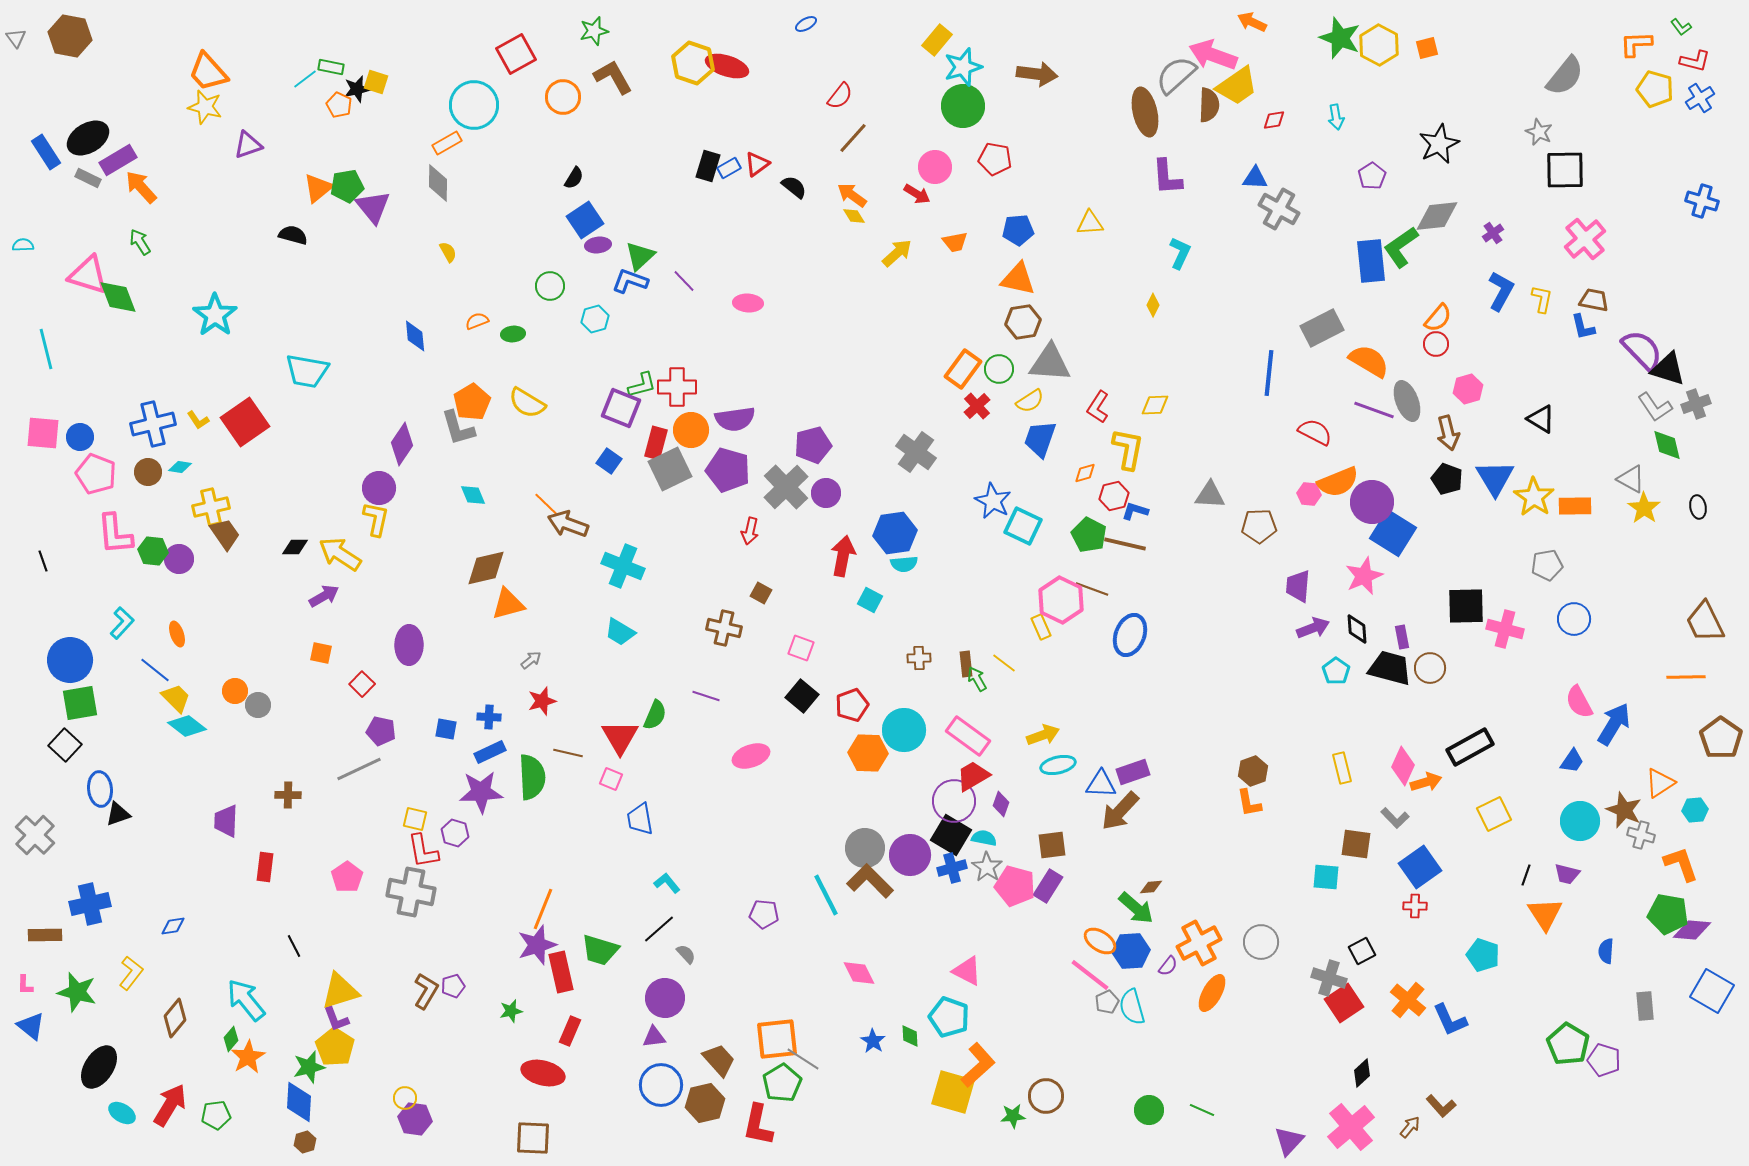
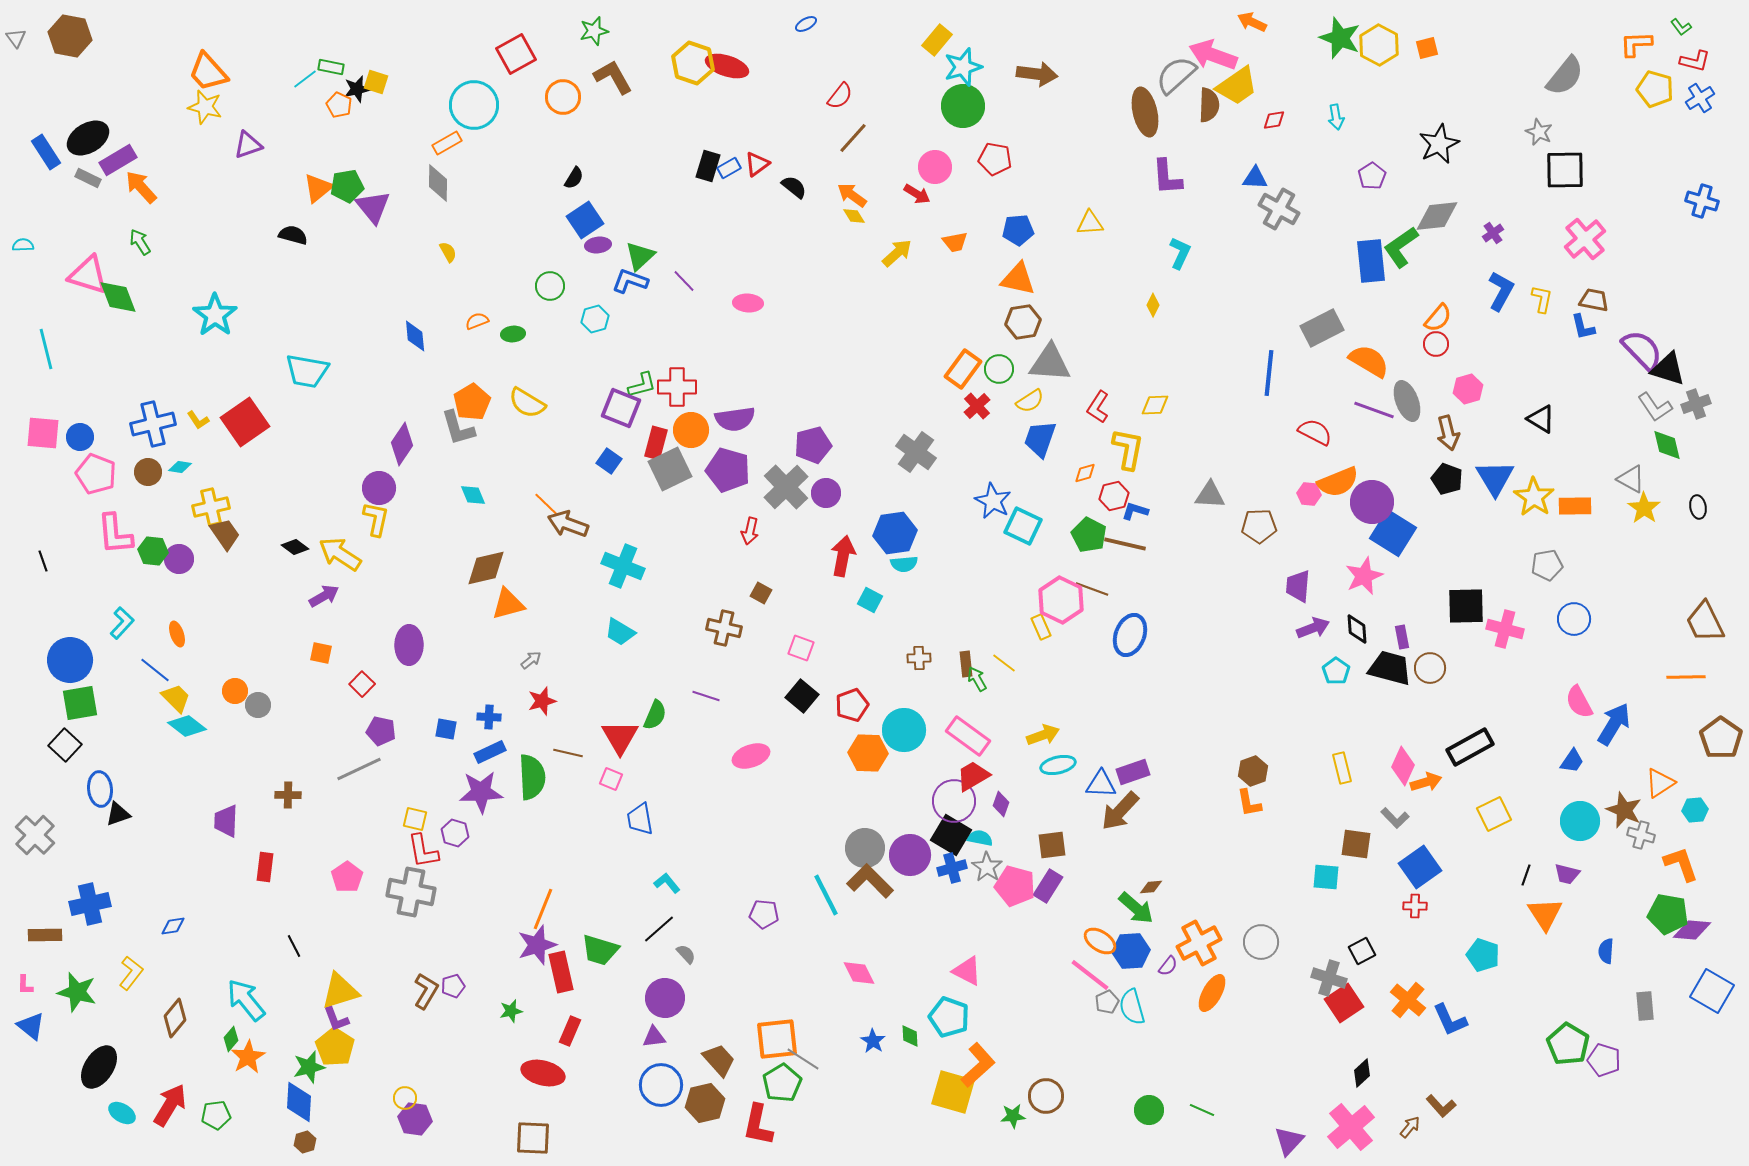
black diamond at (295, 547): rotated 36 degrees clockwise
cyan semicircle at (984, 838): moved 4 px left
